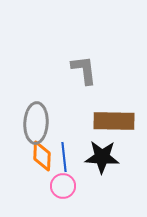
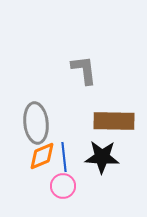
gray ellipse: rotated 9 degrees counterclockwise
orange diamond: rotated 64 degrees clockwise
